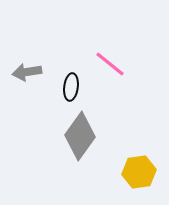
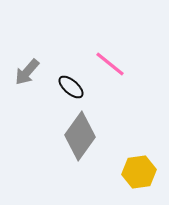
gray arrow: rotated 40 degrees counterclockwise
black ellipse: rotated 56 degrees counterclockwise
